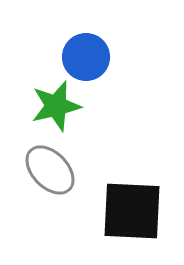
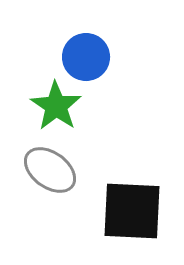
green star: rotated 24 degrees counterclockwise
gray ellipse: rotated 10 degrees counterclockwise
